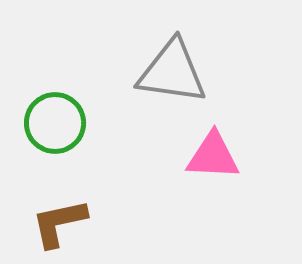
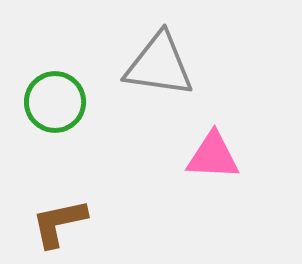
gray triangle: moved 13 px left, 7 px up
green circle: moved 21 px up
